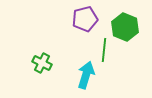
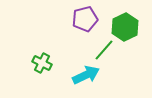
green hexagon: rotated 12 degrees clockwise
green line: rotated 35 degrees clockwise
cyan arrow: rotated 48 degrees clockwise
